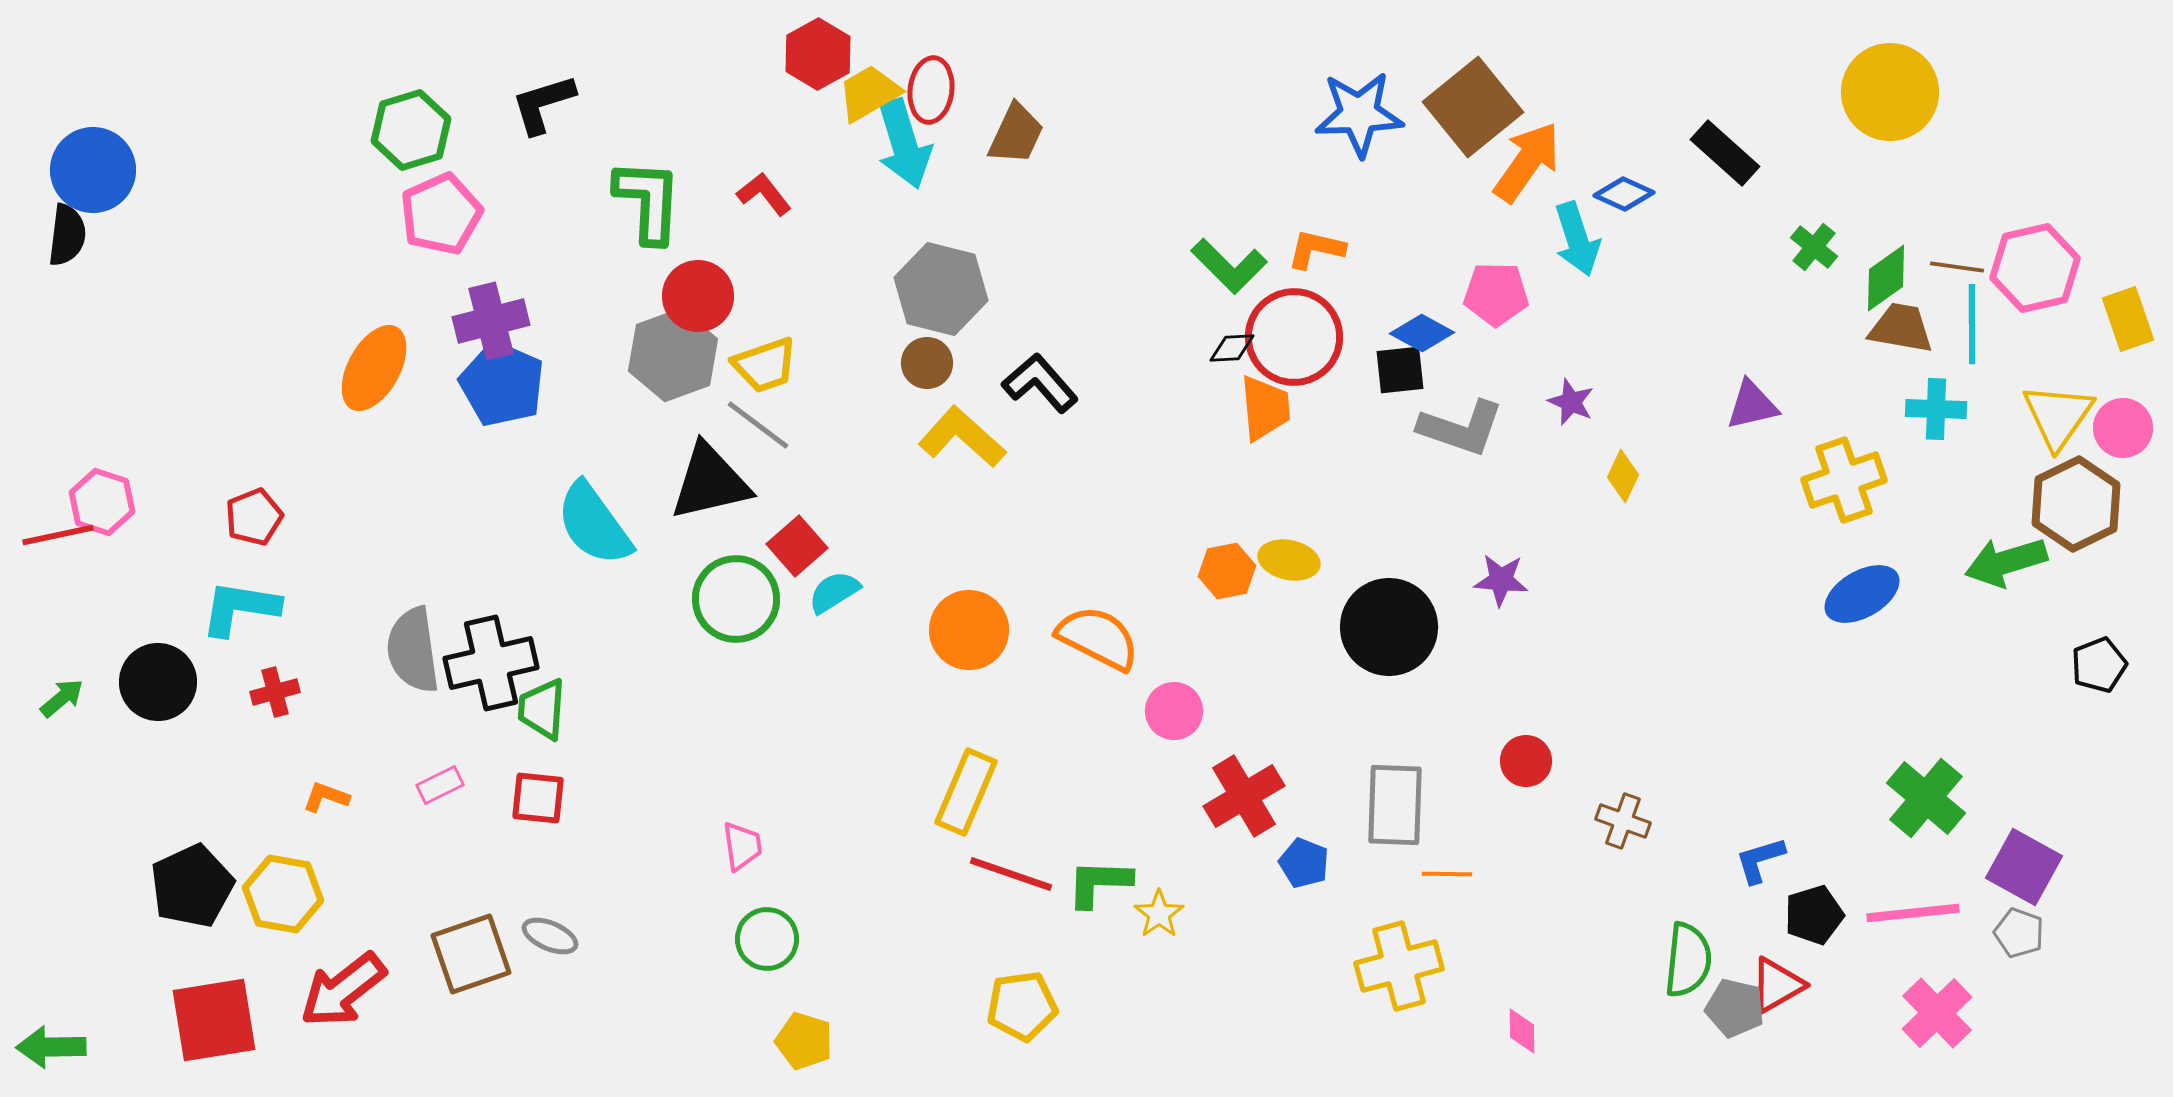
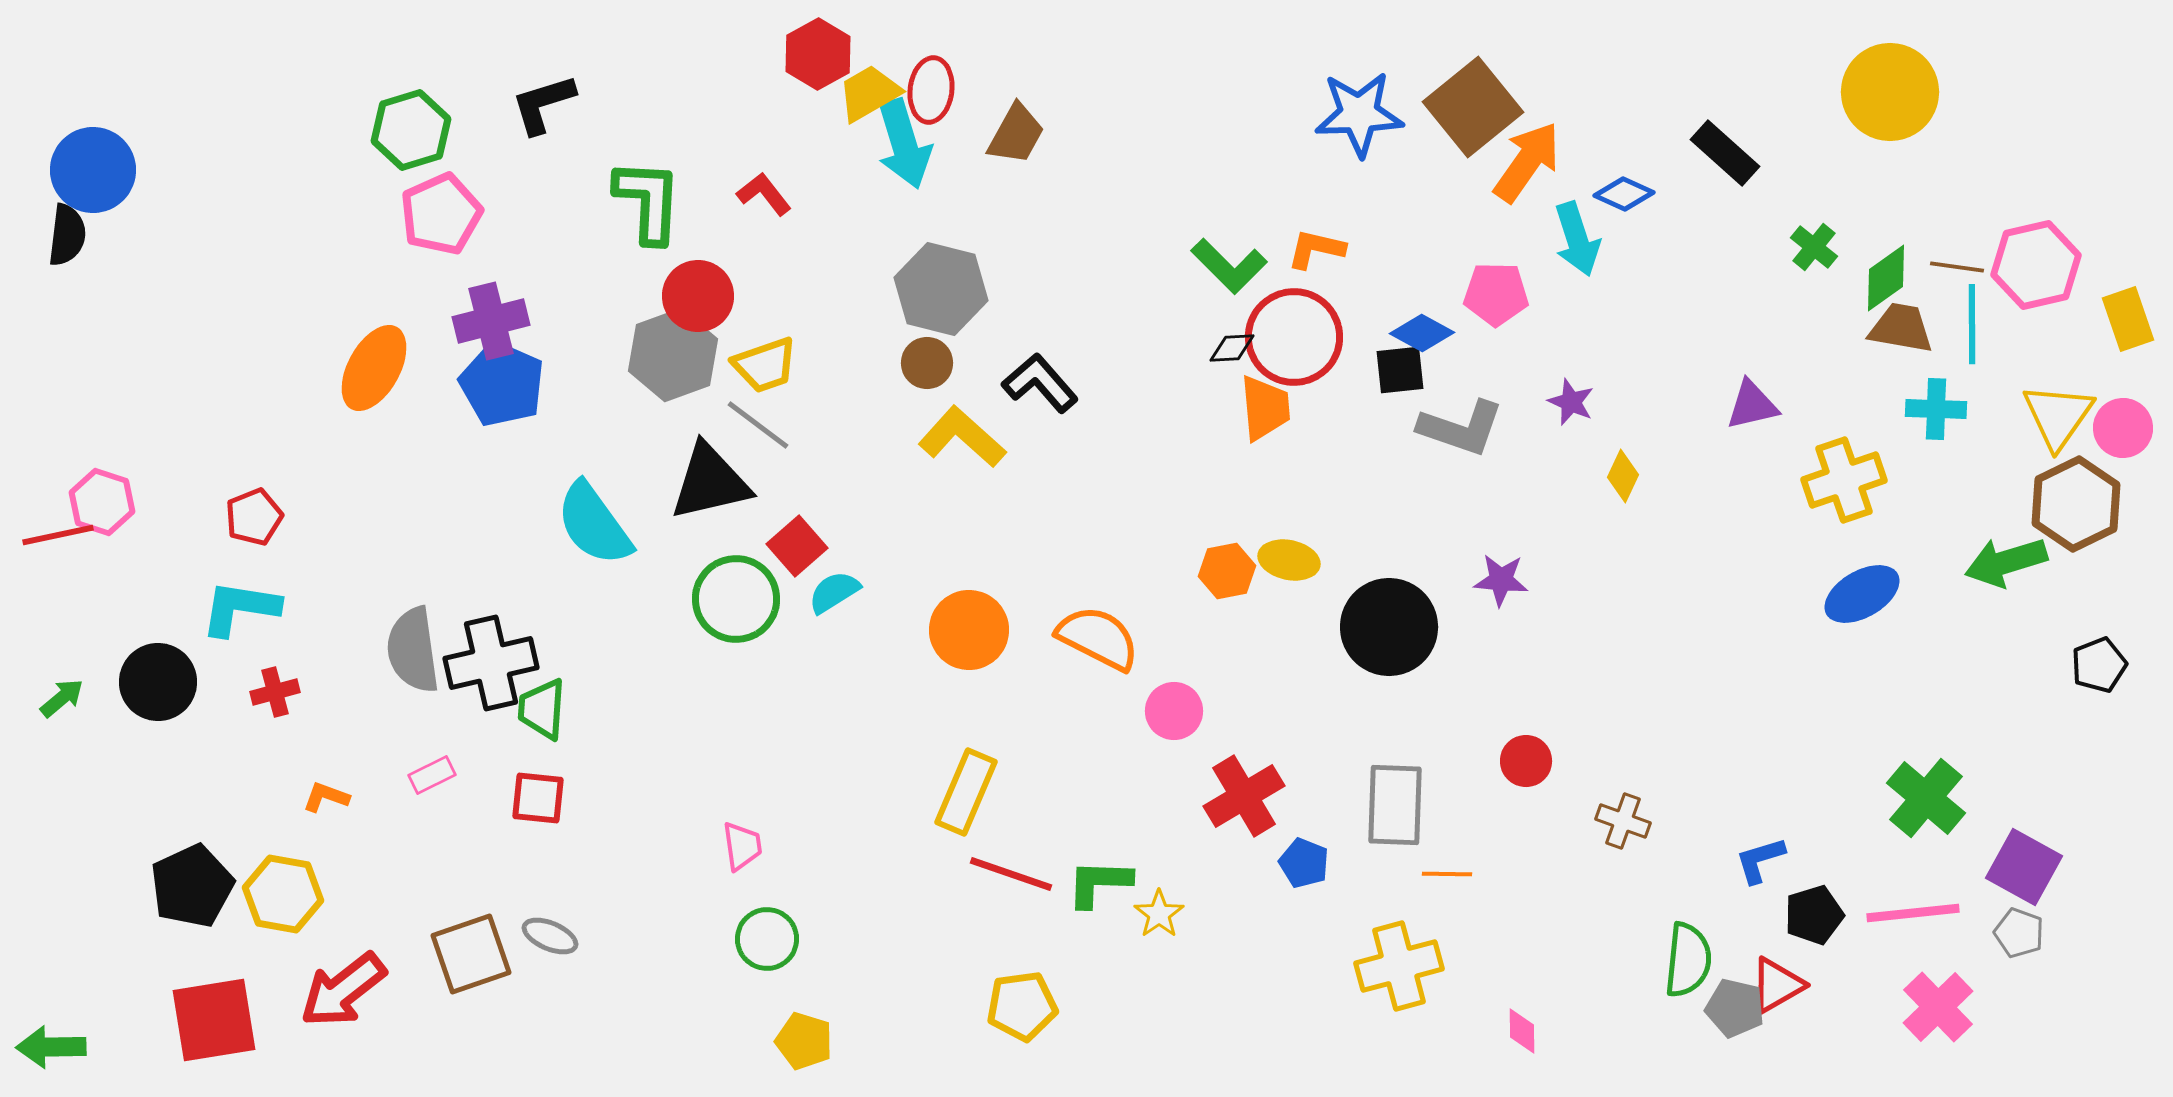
brown trapezoid at (1016, 134): rotated 4 degrees clockwise
pink hexagon at (2035, 268): moved 1 px right, 3 px up
pink rectangle at (440, 785): moved 8 px left, 10 px up
pink cross at (1937, 1013): moved 1 px right, 6 px up
